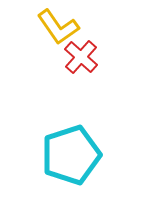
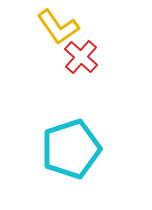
cyan pentagon: moved 6 px up
